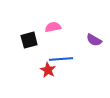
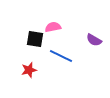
black square: moved 6 px right, 1 px up; rotated 24 degrees clockwise
blue line: moved 3 px up; rotated 30 degrees clockwise
red star: moved 19 px left; rotated 28 degrees clockwise
